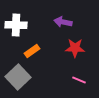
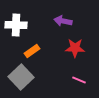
purple arrow: moved 1 px up
gray square: moved 3 px right
